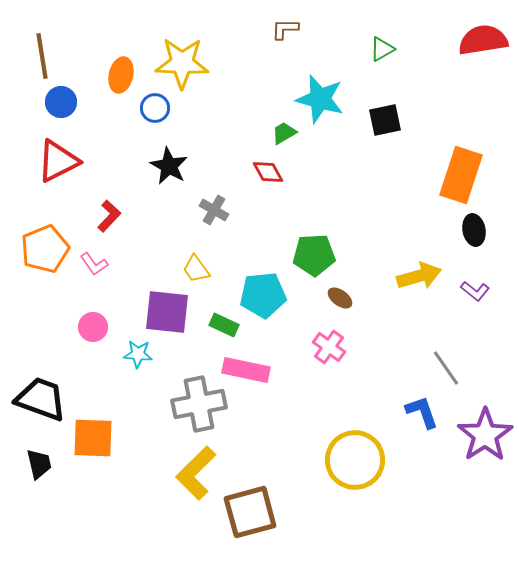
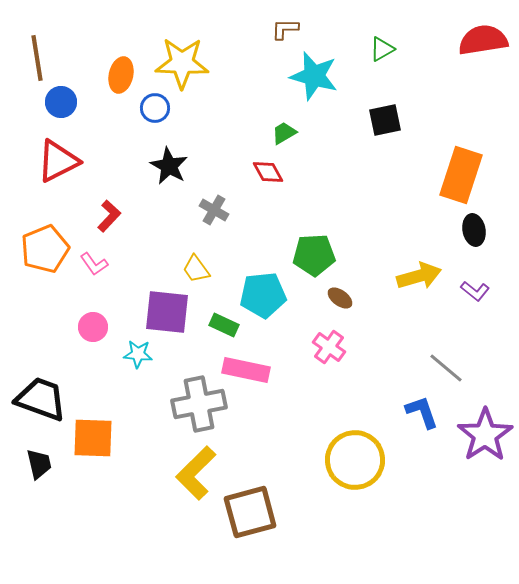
brown line at (42, 56): moved 5 px left, 2 px down
cyan star at (320, 99): moved 6 px left, 23 px up
gray line at (446, 368): rotated 15 degrees counterclockwise
